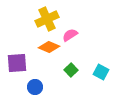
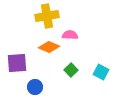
yellow cross: moved 3 px up; rotated 15 degrees clockwise
pink semicircle: rotated 35 degrees clockwise
